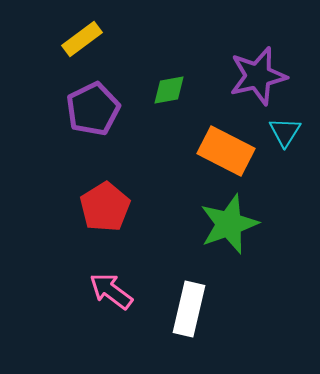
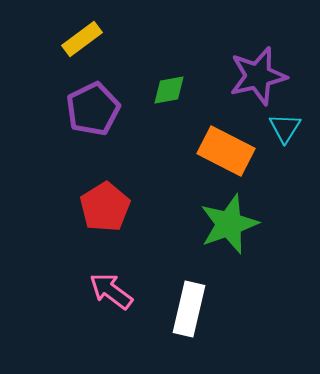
cyan triangle: moved 4 px up
